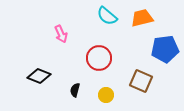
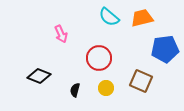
cyan semicircle: moved 2 px right, 1 px down
yellow circle: moved 7 px up
